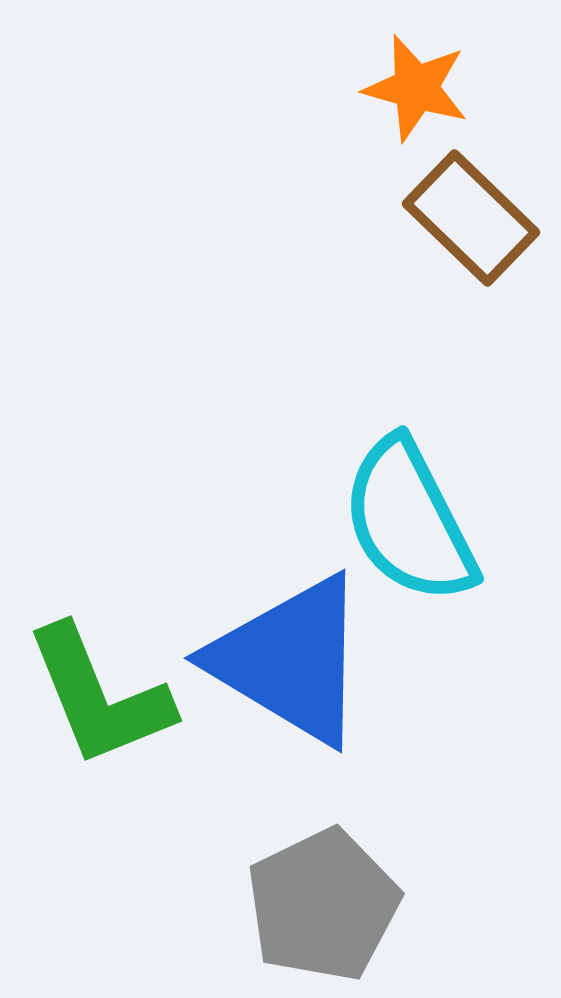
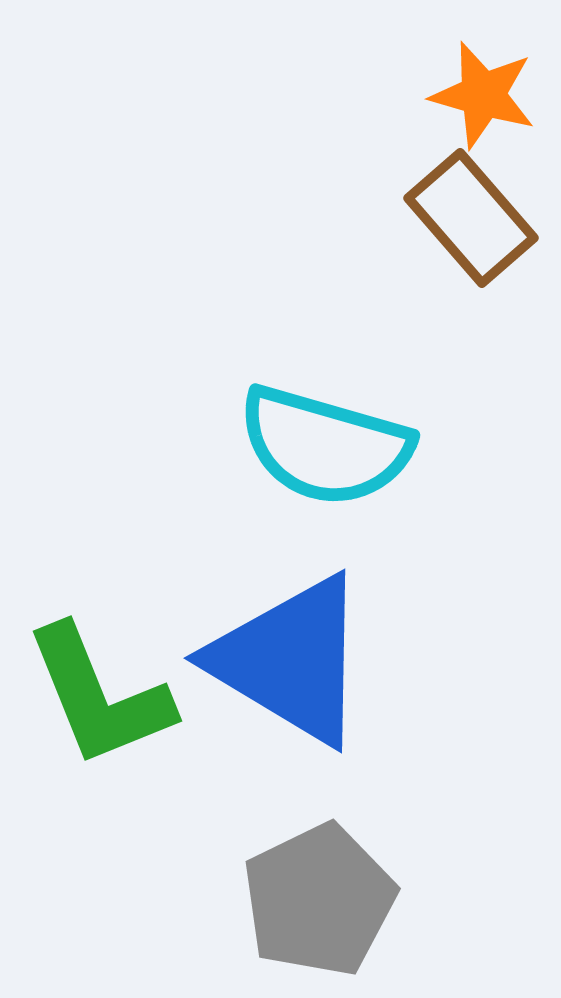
orange star: moved 67 px right, 7 px down
brown rectangle: rotated 5 degrees clockwise
cyan semicircle: moved 84 px left, 75 px up; rotated 47 degrees counterclockwise
gray pentagon: moved 4 px left, 5 px up
